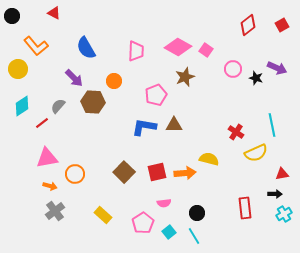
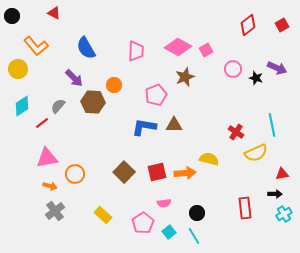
pink square at (206, 50): rotated 24 degrees clockwise
orange circle at (114, 81): moved 4 px down
